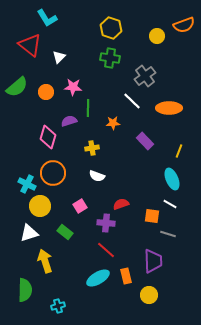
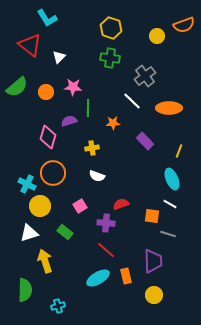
yellow circle at (149, 295): moved 5 px right
